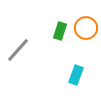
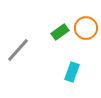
green rectangle: moved 1 px down; rotated 36 degrees clockwise
cyan rectangle: moved 4 px left, 3 px up
